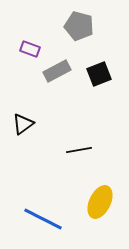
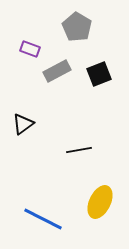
gray pentagon: moved 2 px left, 1 px down; rotated 16 degrees clockwise
